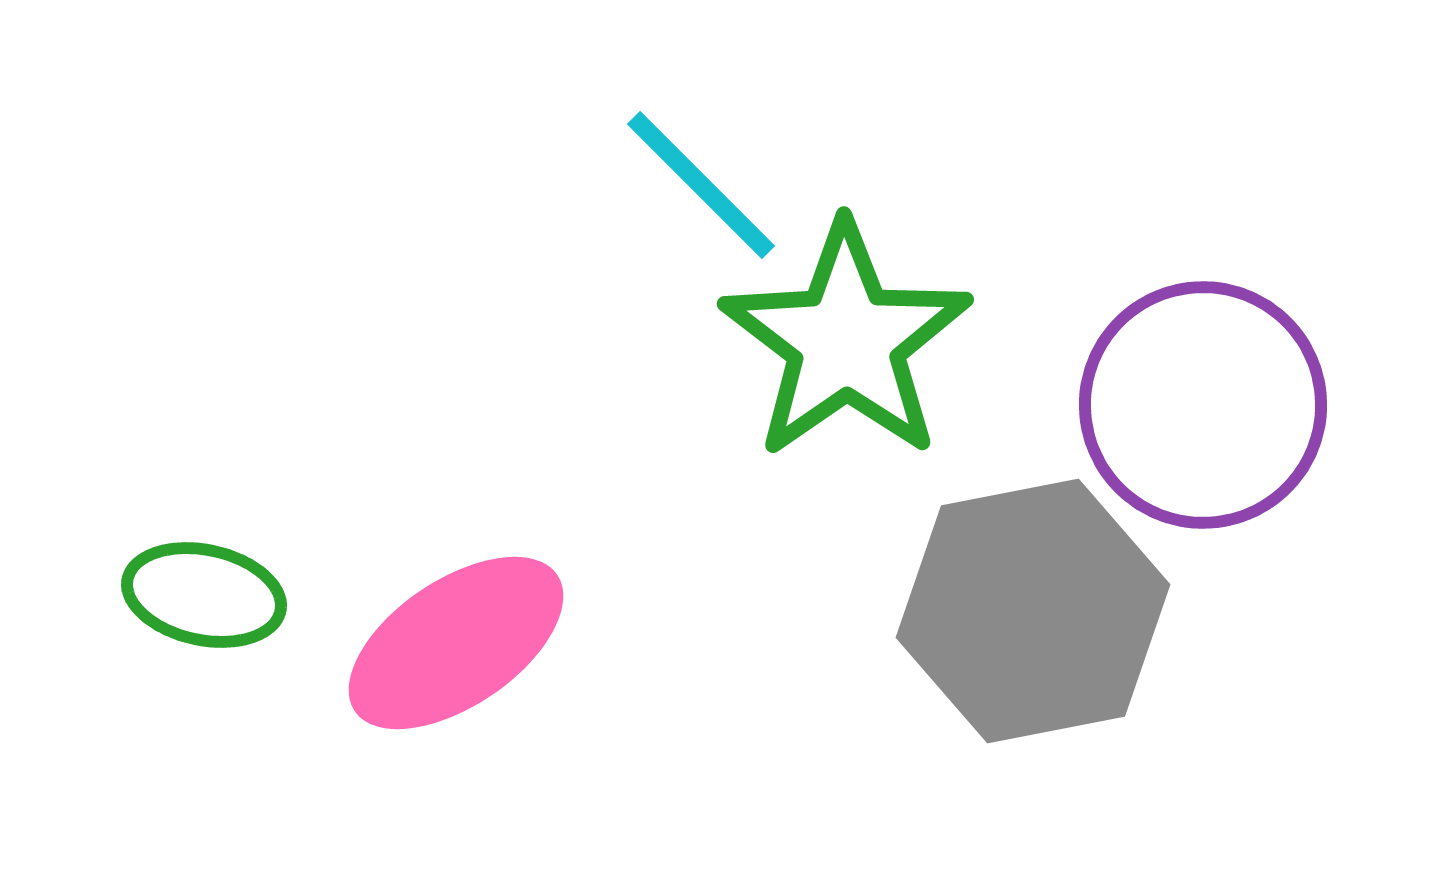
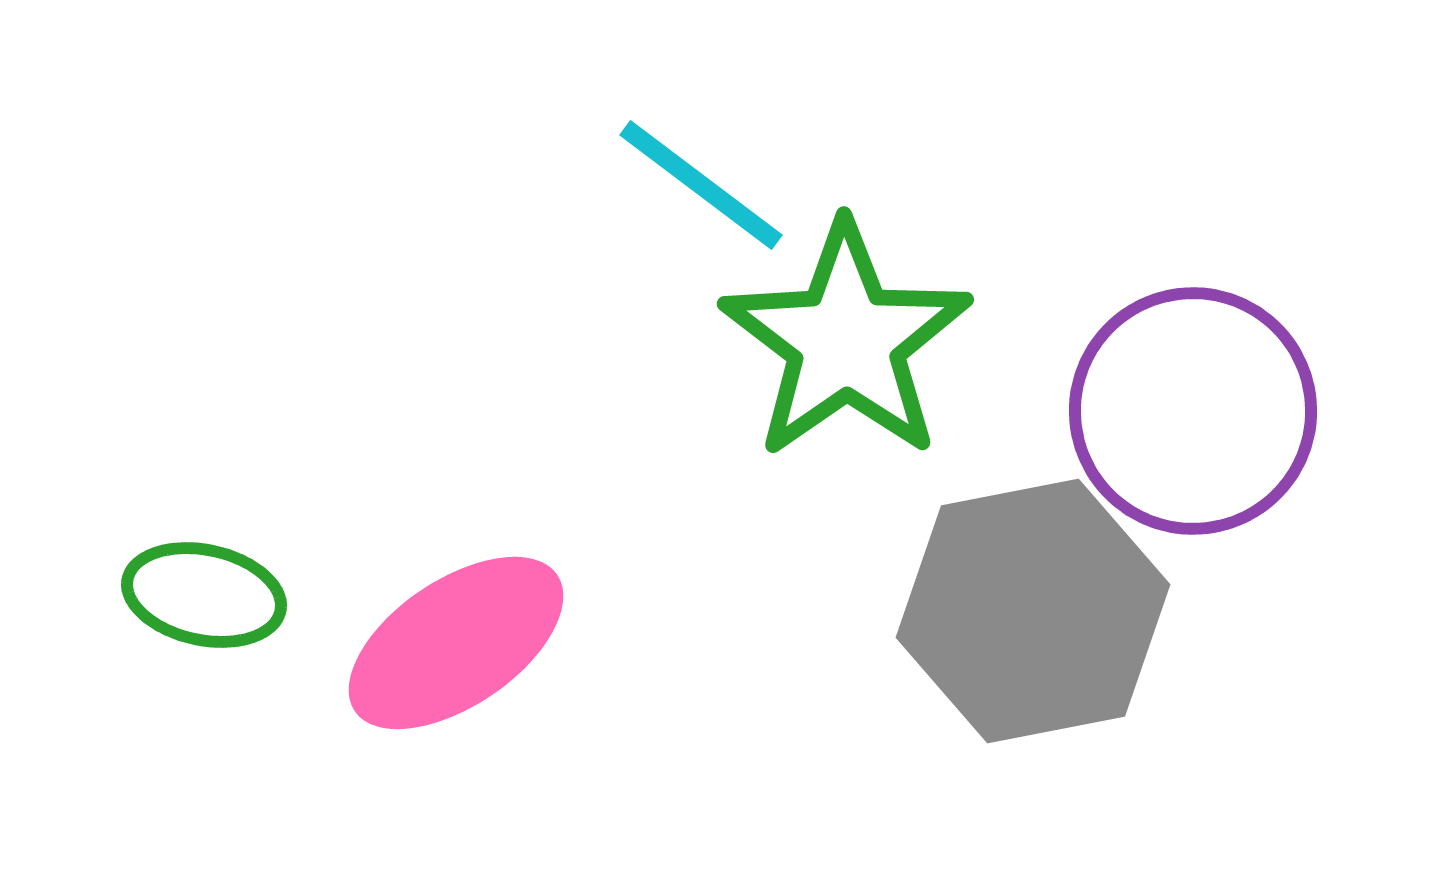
cyan line: rotated 8 degrees counterclockwise
purple circle: moved 10 px left, 6 px down
